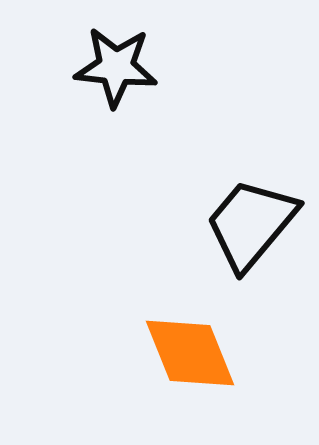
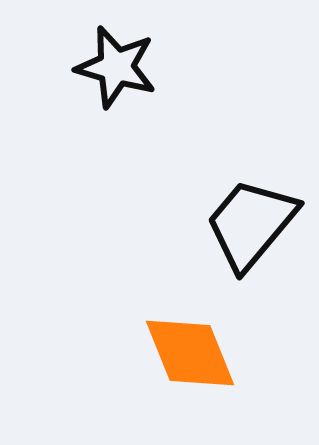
black star: rotated 10 degrees clockwise
